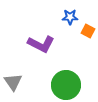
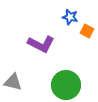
blue star: rotated 14 degrees clockwise
orange square: moved 1 px left
gray triangle: rotated 42 degrees counterclockwise
